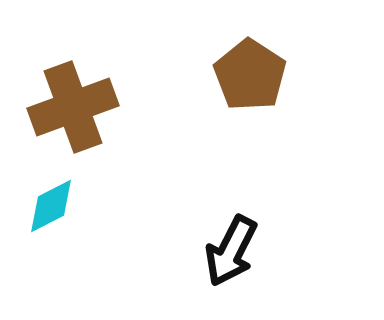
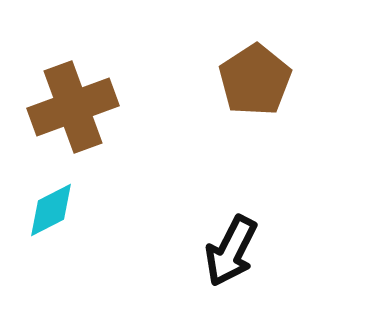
brown pentagon: moved 5 px right, 5 px down; rotated 6 degrees clockwise
cyan diamond: moved 4 px down
